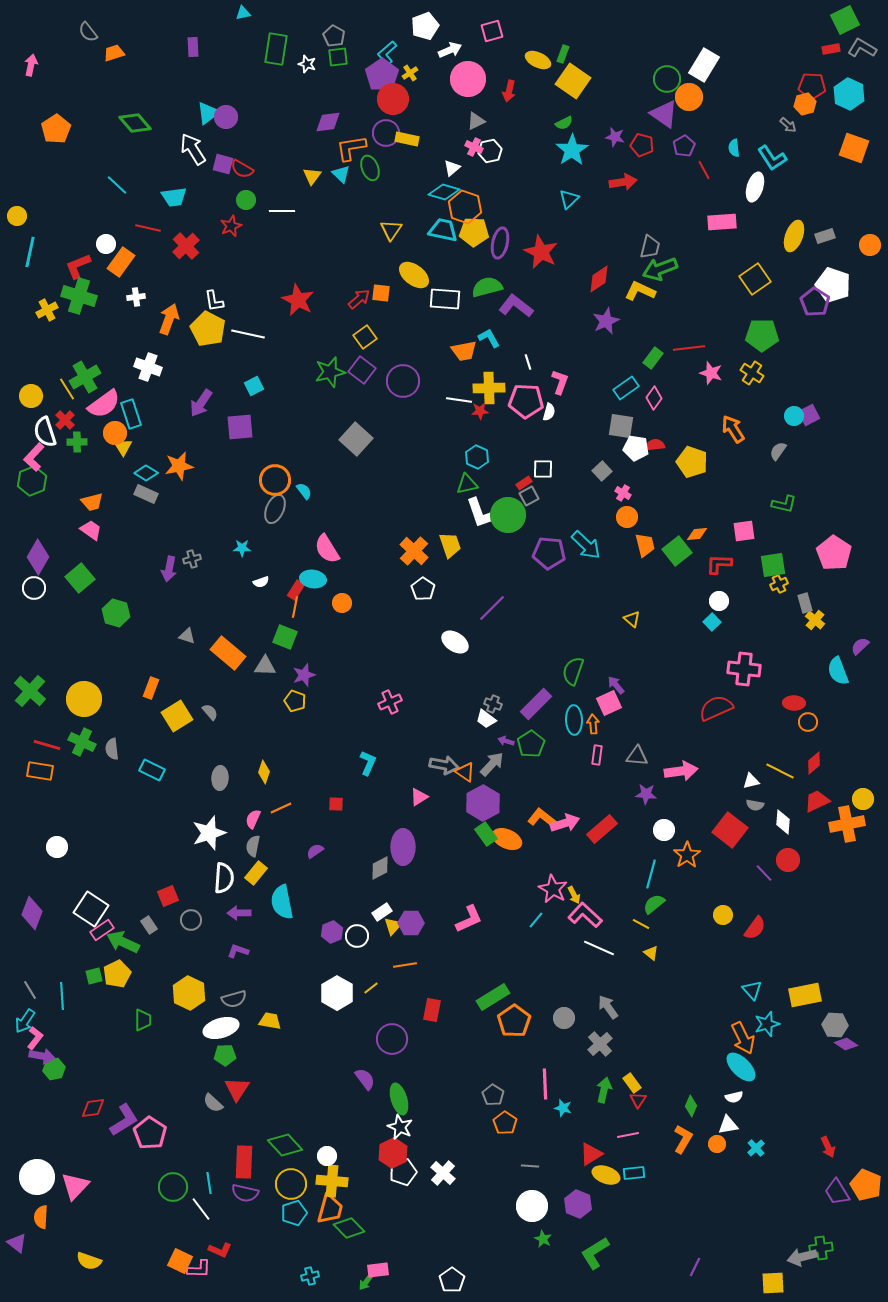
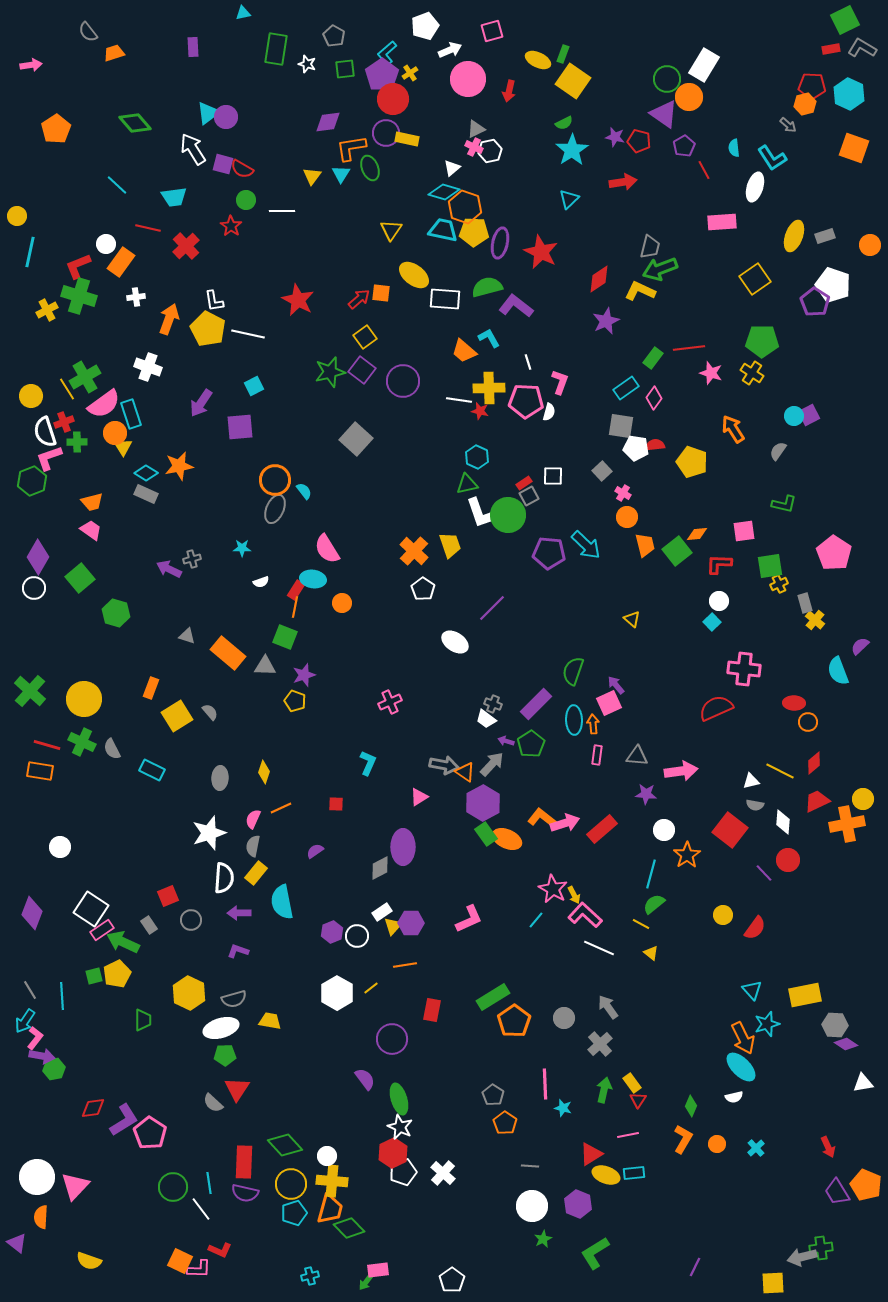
green square at (338, 57): moved 7 px right, 12 px down
pink arrow at (31, 65): rotated 70 degrees clockwise
gray triangle at (476, 121): moved 8 px down
red pentagon at (642, 145): moved 3 px left, 4 px up
cyan triangle at (341, 174): rotated 18 degrees clockwise
red star at (231, 226): rotated 15 degrees counterclockwise
green pentagon at (762, 335): moved 6 px down
orange trapezoid at (464, 351): rotated 52 degrees clockwise
red star at (480, 411): rotated 18 degrees clockwise
red cross at (65, 420): moved 1 px left, 2 px down; rotated 24 degrees clockwise
pink L-shape at (34, 457): moved 15 px right, 1 px down; rotated 28 degrees clockwise
white square at (543, 469): moved 10 px right, 7 px down
green square at (773, 565): moved 3 px left, 1 px down
purple arrow at (169, 569): rotated 105 degrees clockwise
gray semicircle at (112, 749): rotated 20 degrees counterclockwise
white circle at (57, 847): moved 3 px right
white triangle at (728, 1125): moved 135 px right, 42 px up
green star at (543, 1239): rotated 18 degrees clockwise
